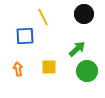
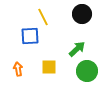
black circle: moved 2 px left
blue square: moved 5 px right
